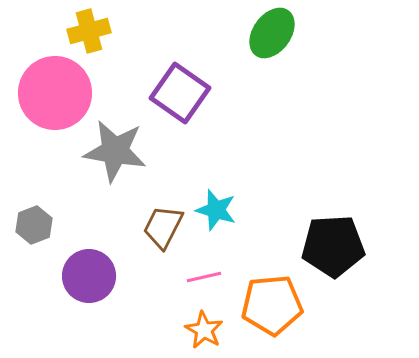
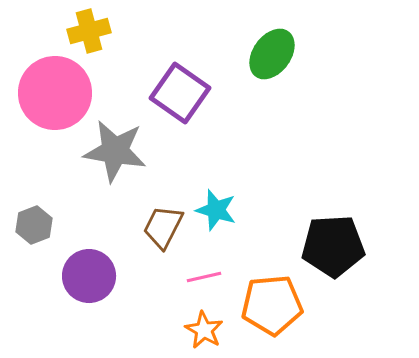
green ellipse: moved 21 px down
